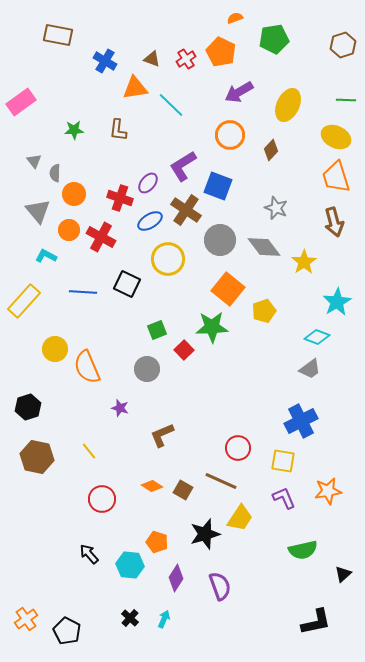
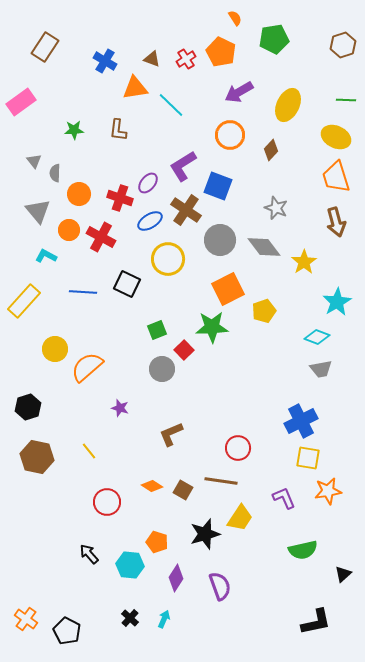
orange semicircle at (235, 18): rotated 77 degrees clockwise
brown rectangle at (58, 35): moved 13 px left, 12 px down; rotated 68 degrees counterclockwise
orange circle at (74, 194): moved 5 px right
brown arrow at (334, 222): moved 2 px right
orange square at (228, 289): rotated 24 degrees clockwise
orange semicircle at (87, 367): rotated 72 degrees clockwise
gray circle at (147, 369): moved 15 px right
gray trapezoid at (310, 369): moved 11 px right; rotated 25 degrees clockwise
brown L-shape at (162, 435): moved 9 px right, 1 px up
yellow square at (283, 461): moved 25 px right, 3 px up
brown line at (221, 481): rotated 16 degrees counterclockwise
red circle at (102, 499): moved 5 px right, 3 px down
orange cross at (26, 619): rotated 20 degrees counterclockwise
